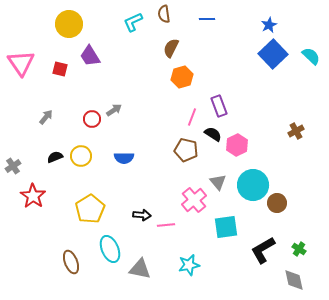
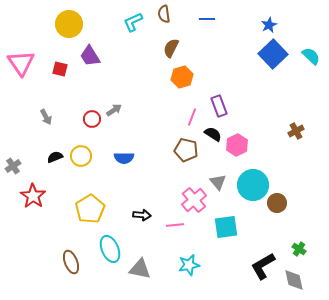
gray arrow at (46, 117): rotated 112 degrees clockwise
pink line at (166, 225): moved 9 px right
black L-shape at (263, 250): moved 16 px down
